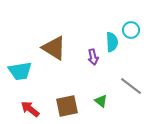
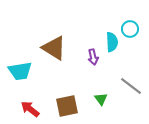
cyan circle: moved 1 px left, 1 px up
green triangle: moved 2 px up; rotated 16 degrees clockwise
